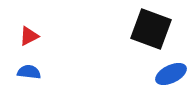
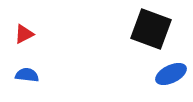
red triangle: moved 5 px left, 2 px up
blue semicircle: moved 2 px left, 3 px down
